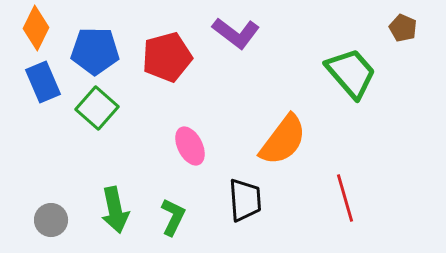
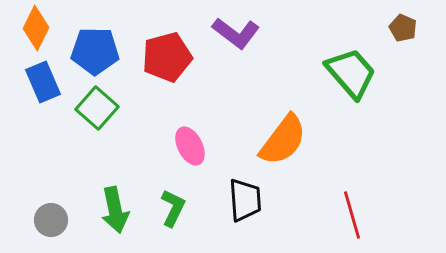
red line: moved 7 px right, 17 px down
green L-shape: moved 9 px up
